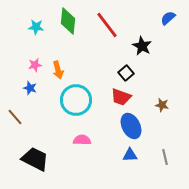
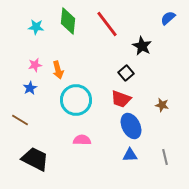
red line: moved 1 px up
blue star: rotated 24 degrees clockwise
red trapezoid: moved 2 px down
brown line: moved 5 px right, 3 px down; rotated 18 degrees counterclockwise
